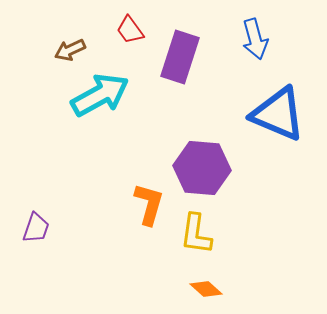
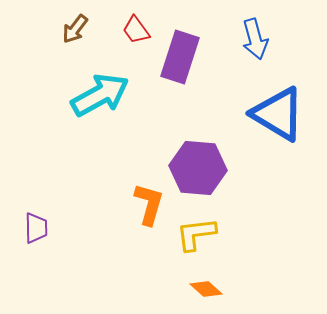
red trapezoid: moved 6 px right
brown arrow: moved 5 px right, 21 px up; rotated 28 degrees counterclockwise
blue triangle: rotated 8 degrees clockwise
purple hexagon: moved 4 px left
purple trapezoid: rotated 20 degrees counterclockwise
yellow L-shape: rotated 75 degrees clockwise
